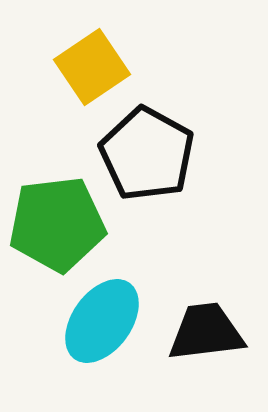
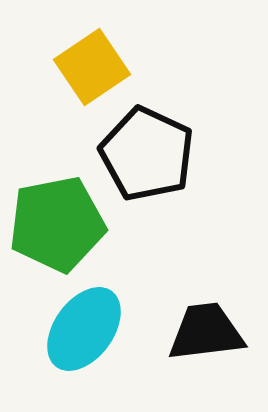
black pentagon: rotated 4 degrees counterclockwise
green pentagon: rotated 4 degrees counterclockwise
cyan ellipse: moved 18 px left, 8 px down
